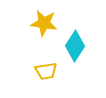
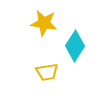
yellow trapezoid: moved 1 px right, 1 px down
